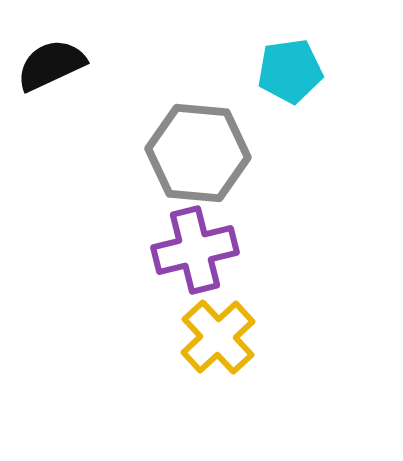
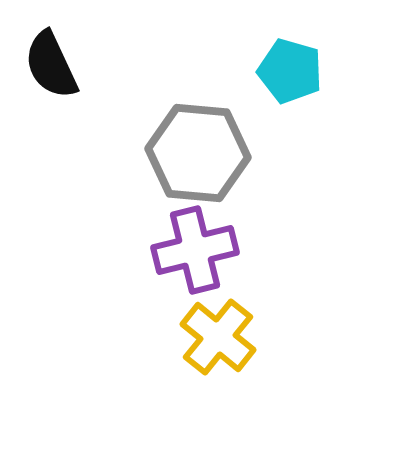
black semicircle: rotated 90 degrees counterclockwise
cyan pentagon: rotated 24 degrees clockwise
yellow cross: rotated 8 degrees counterclockwise
